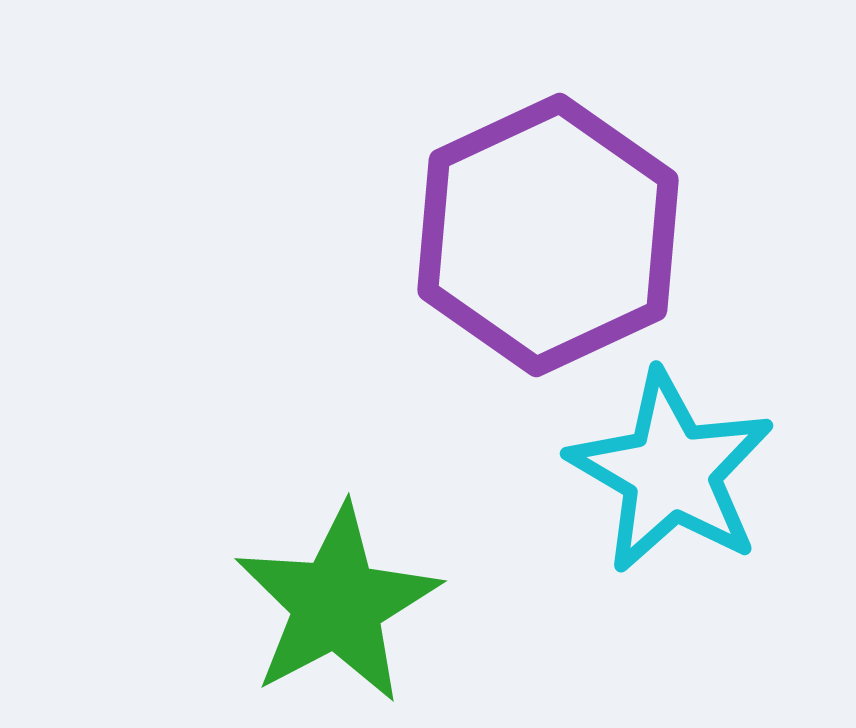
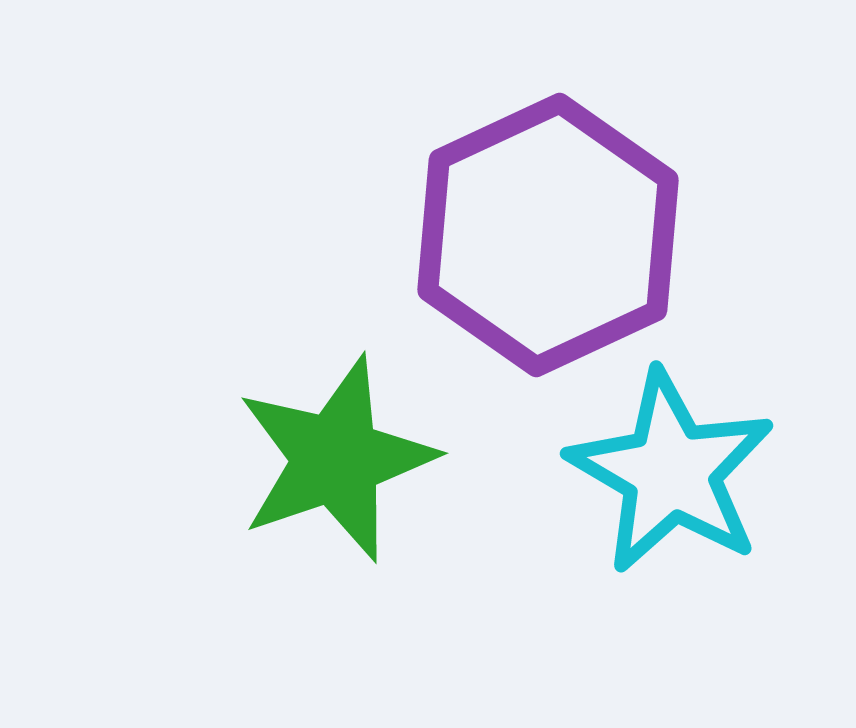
green star: moved 1 px left, 145 px up; rotated 9 degrees clockwise
